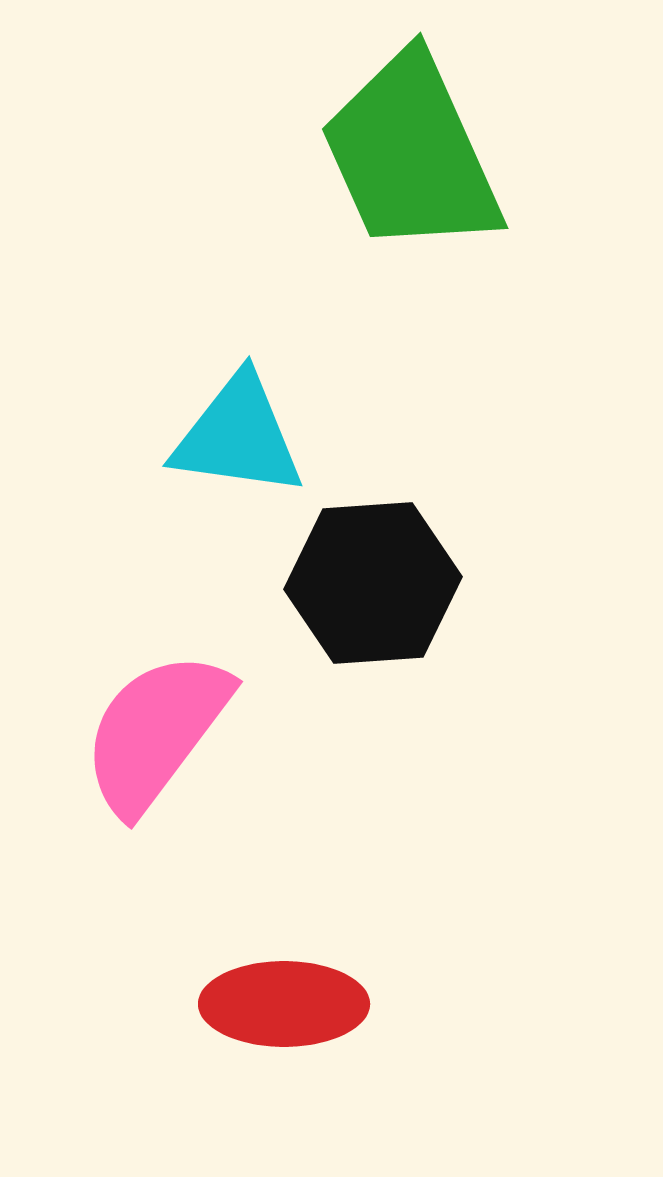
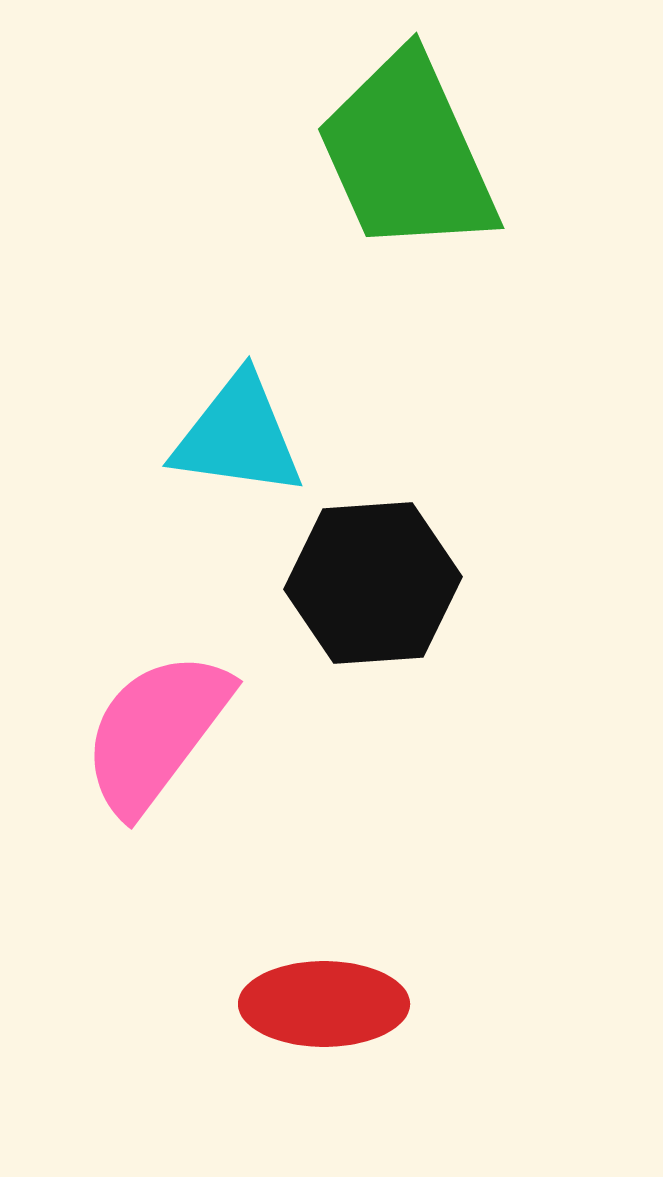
green trapezoid: moved 4 px left
red ellipse: moved 40 px right
